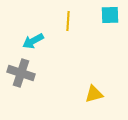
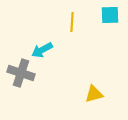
yellow line: moved 4 px right, 1 px down
cyan arrow: moved 9 px right, 9 px down
